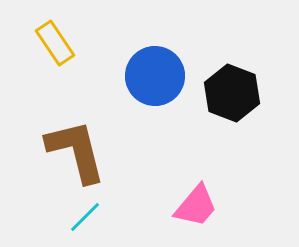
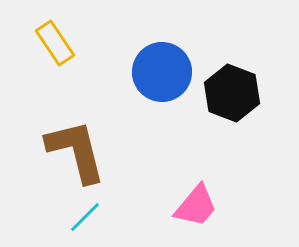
blue circle: moved 7 px right, 4 px up
